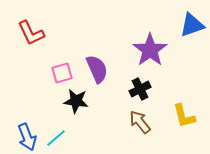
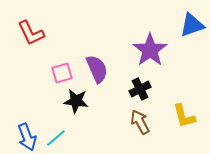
brown arrow: rotated 10 degrees clockwise
